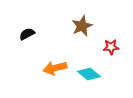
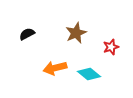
brown star: moved 6 px left, 7 px down
red star: rotated 14 degrees counterclockwise
